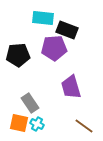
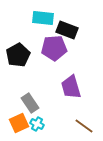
black pentagon: rotated 25 degrees counterclockwise
orange square: rotated 36 degrees counterclockwise
